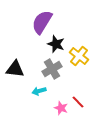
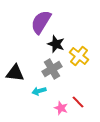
purple semicircle: moved 1 px left
black triangle: moved 4 px down
